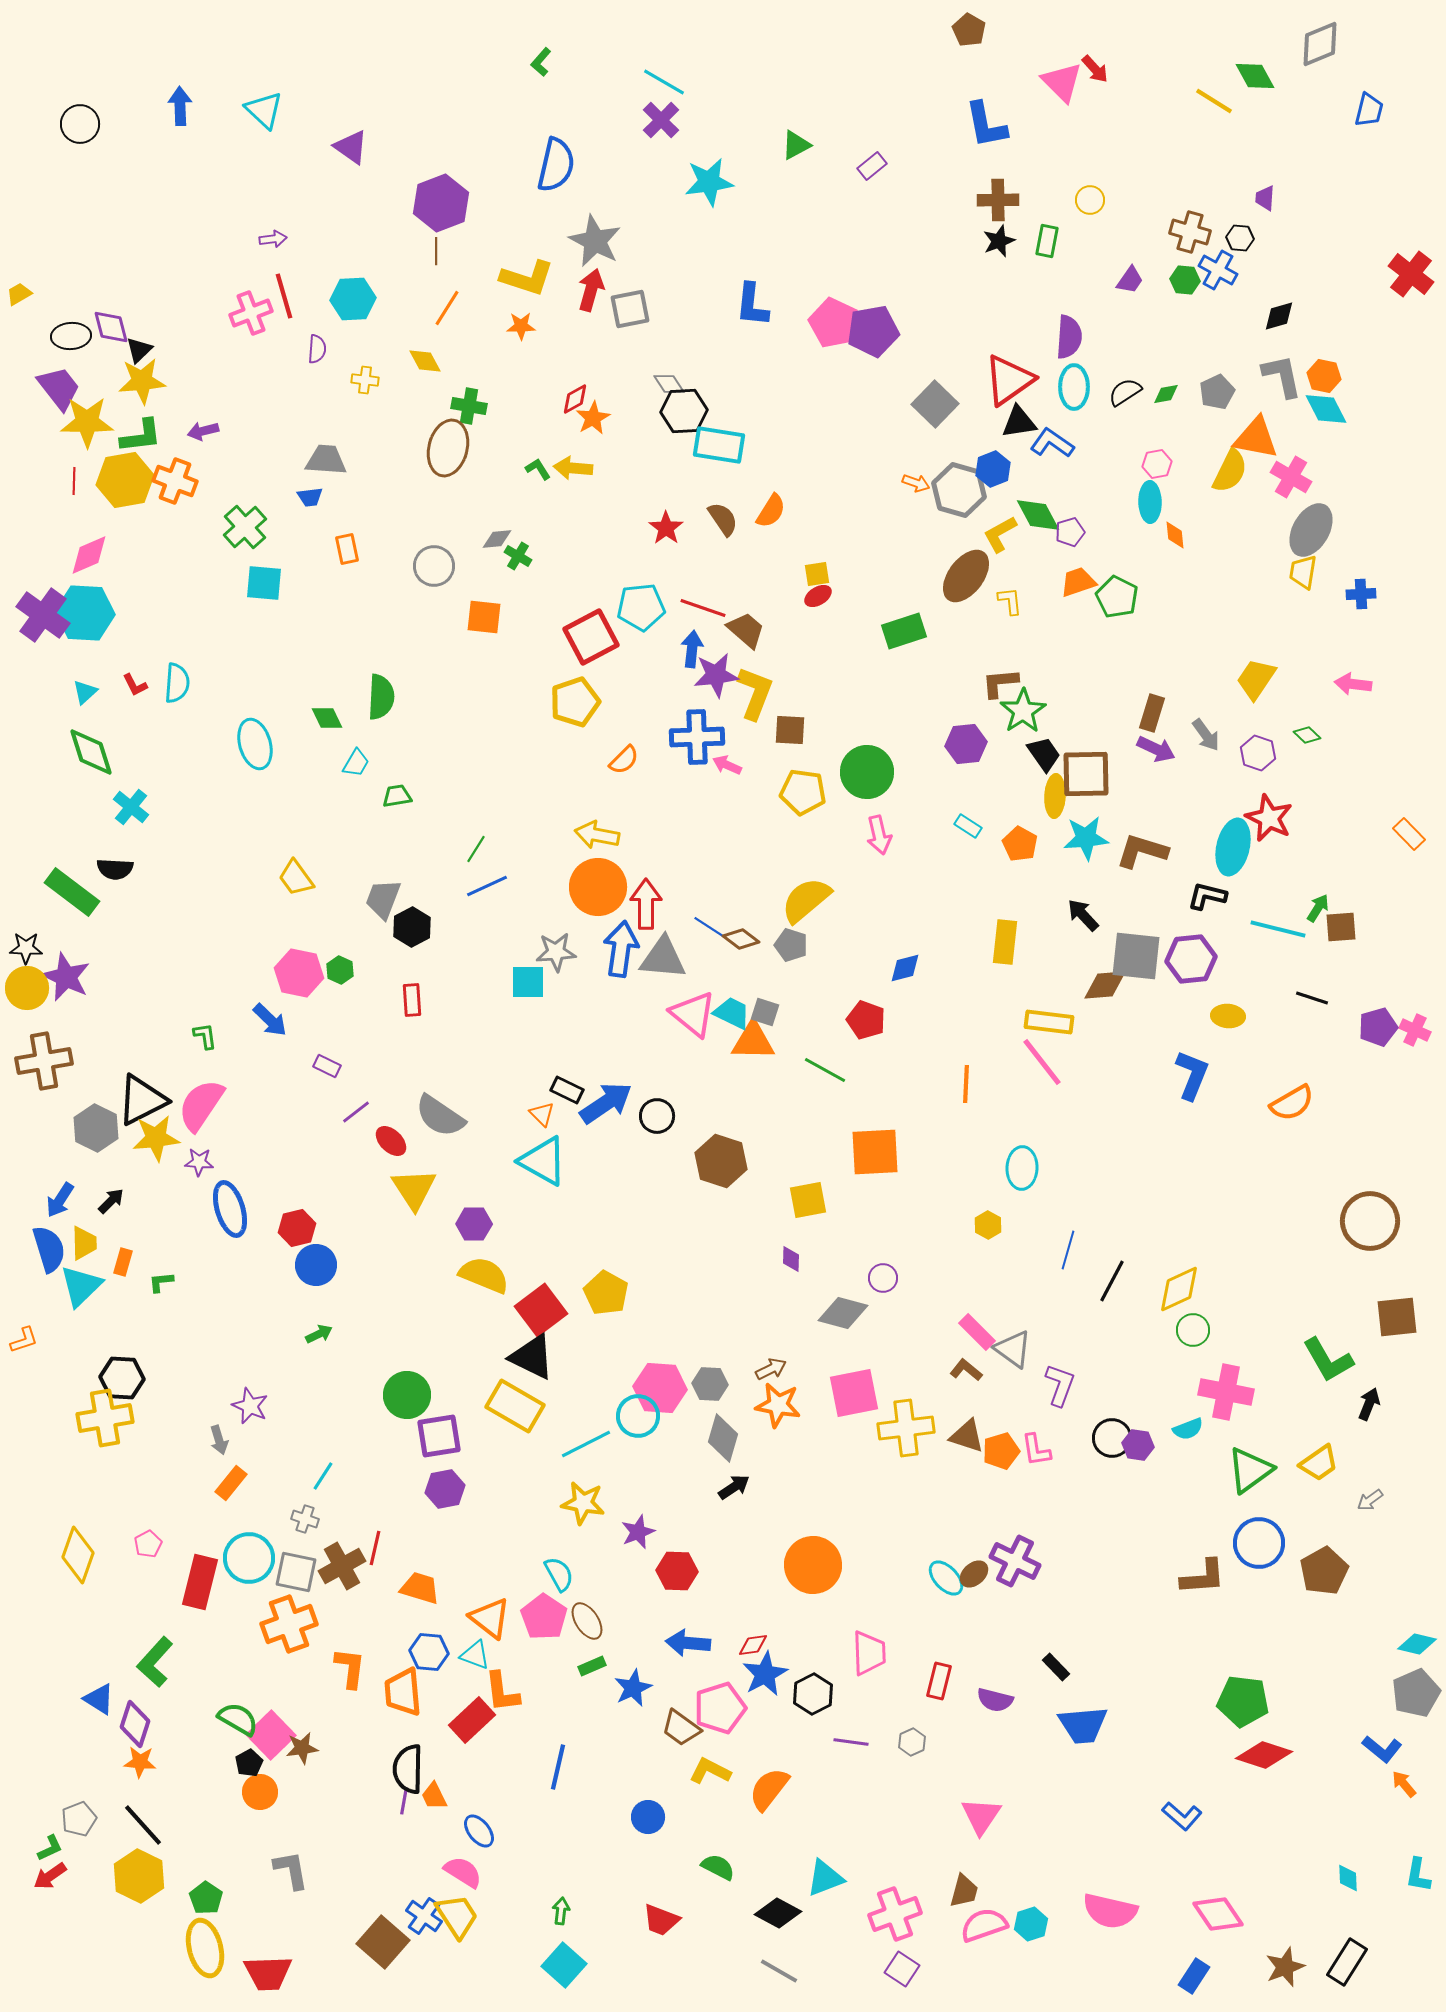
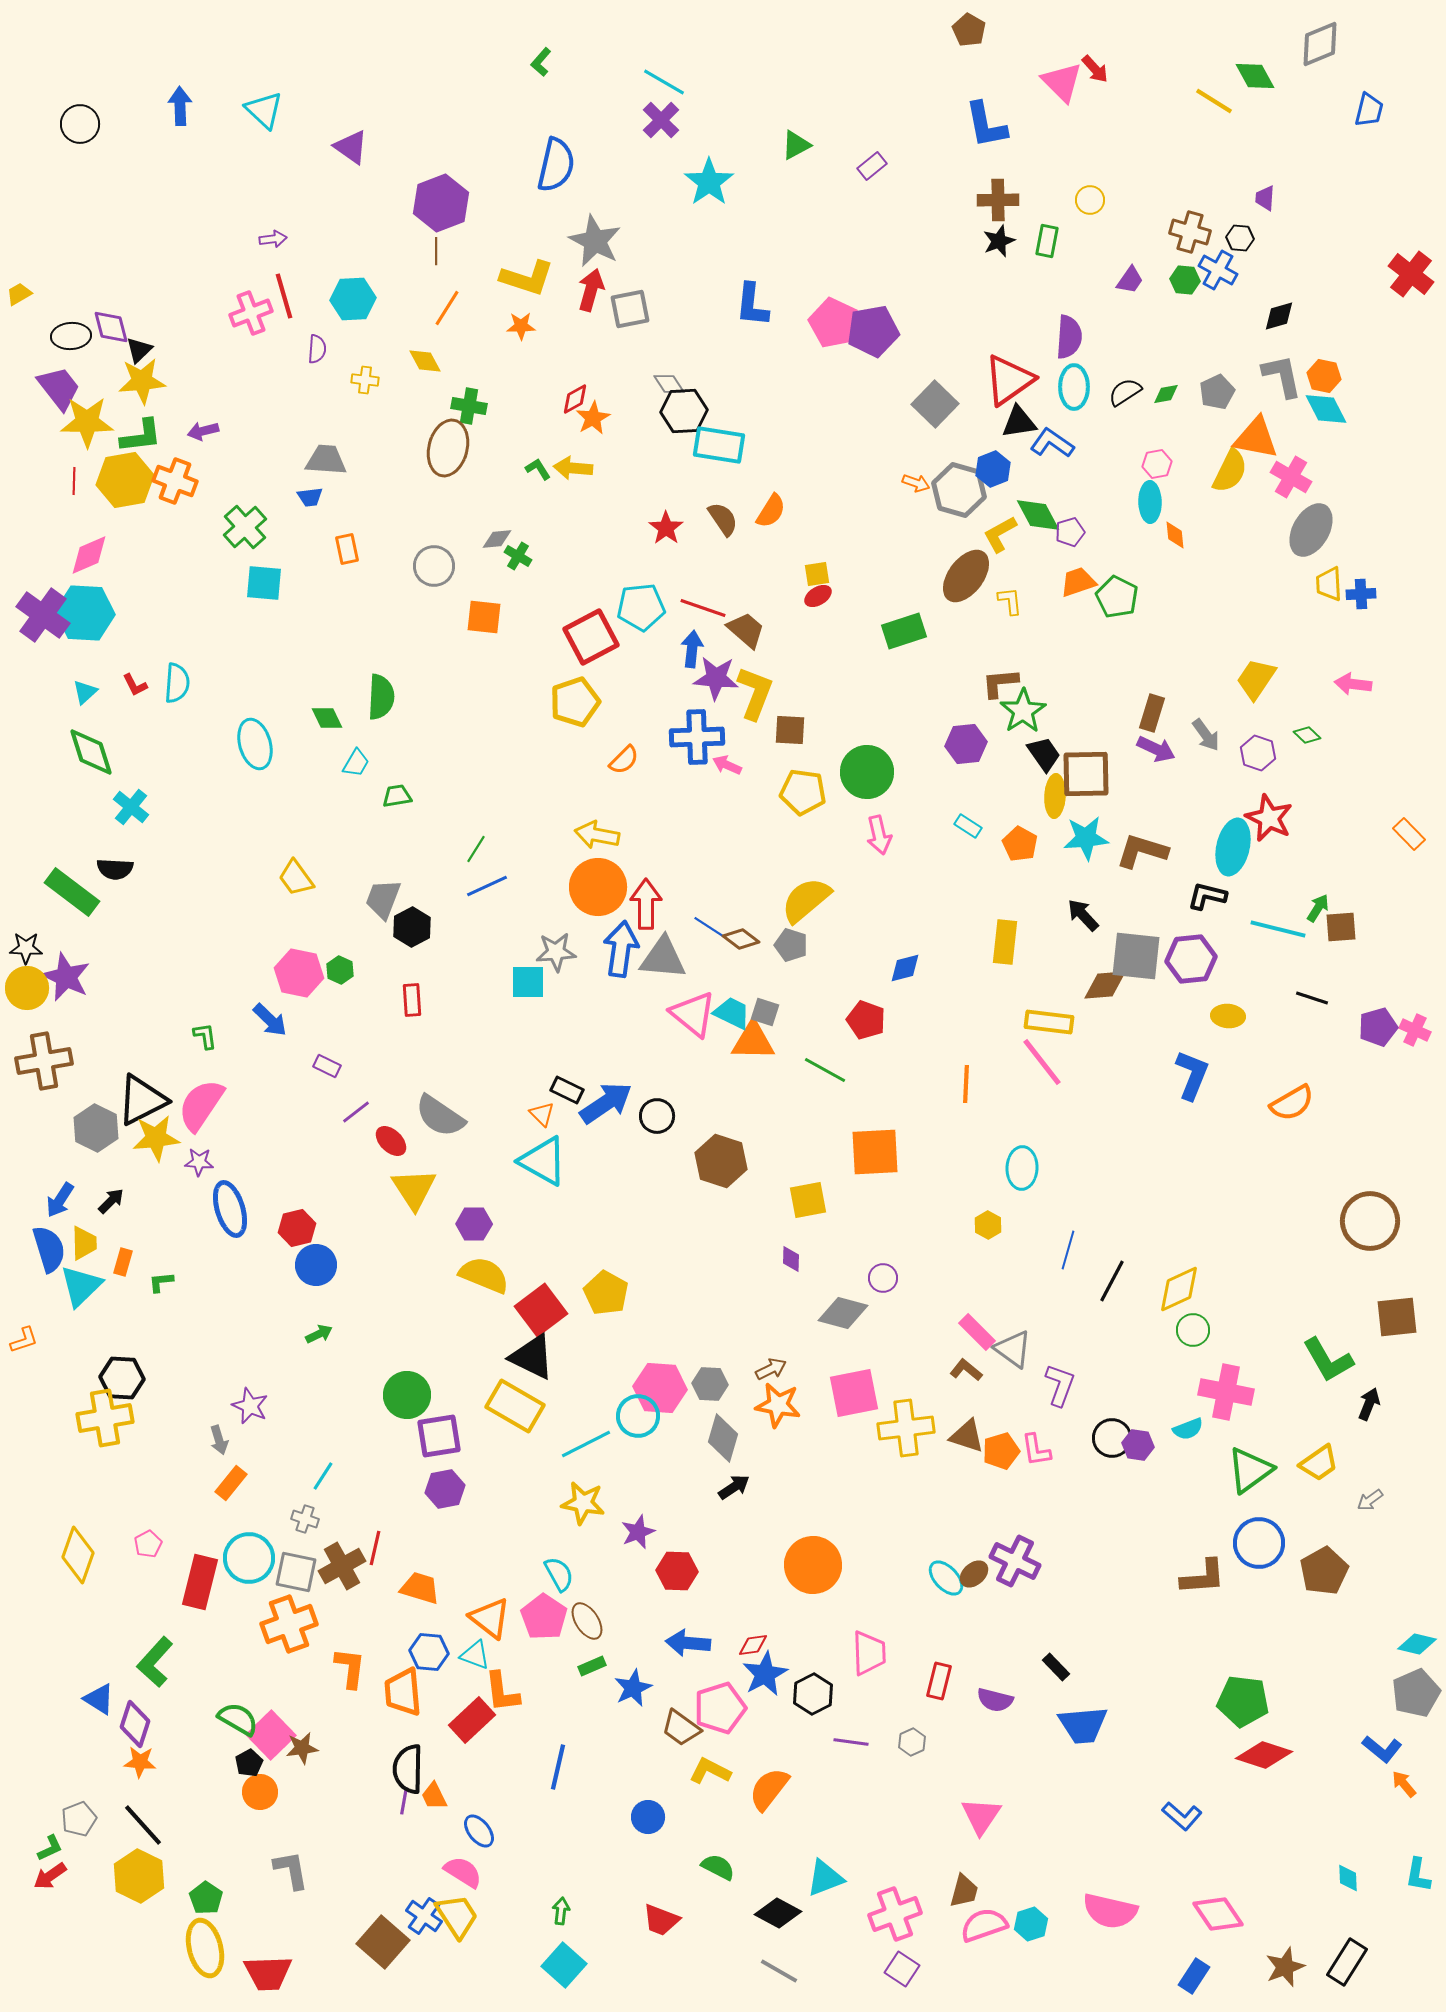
cyan star at (709, 182): rotated 27 degrees counterclockwise
yellow trapezoid at (1303, 572): moved 26 px right, 12 px down; rotated 12 degrees counterclockwise
purple star at (716, 675): moved 3 px down; rotated 12 degrees clockwise
